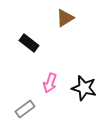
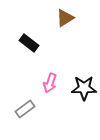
black star: rotated 15 degrees counterclockwise
